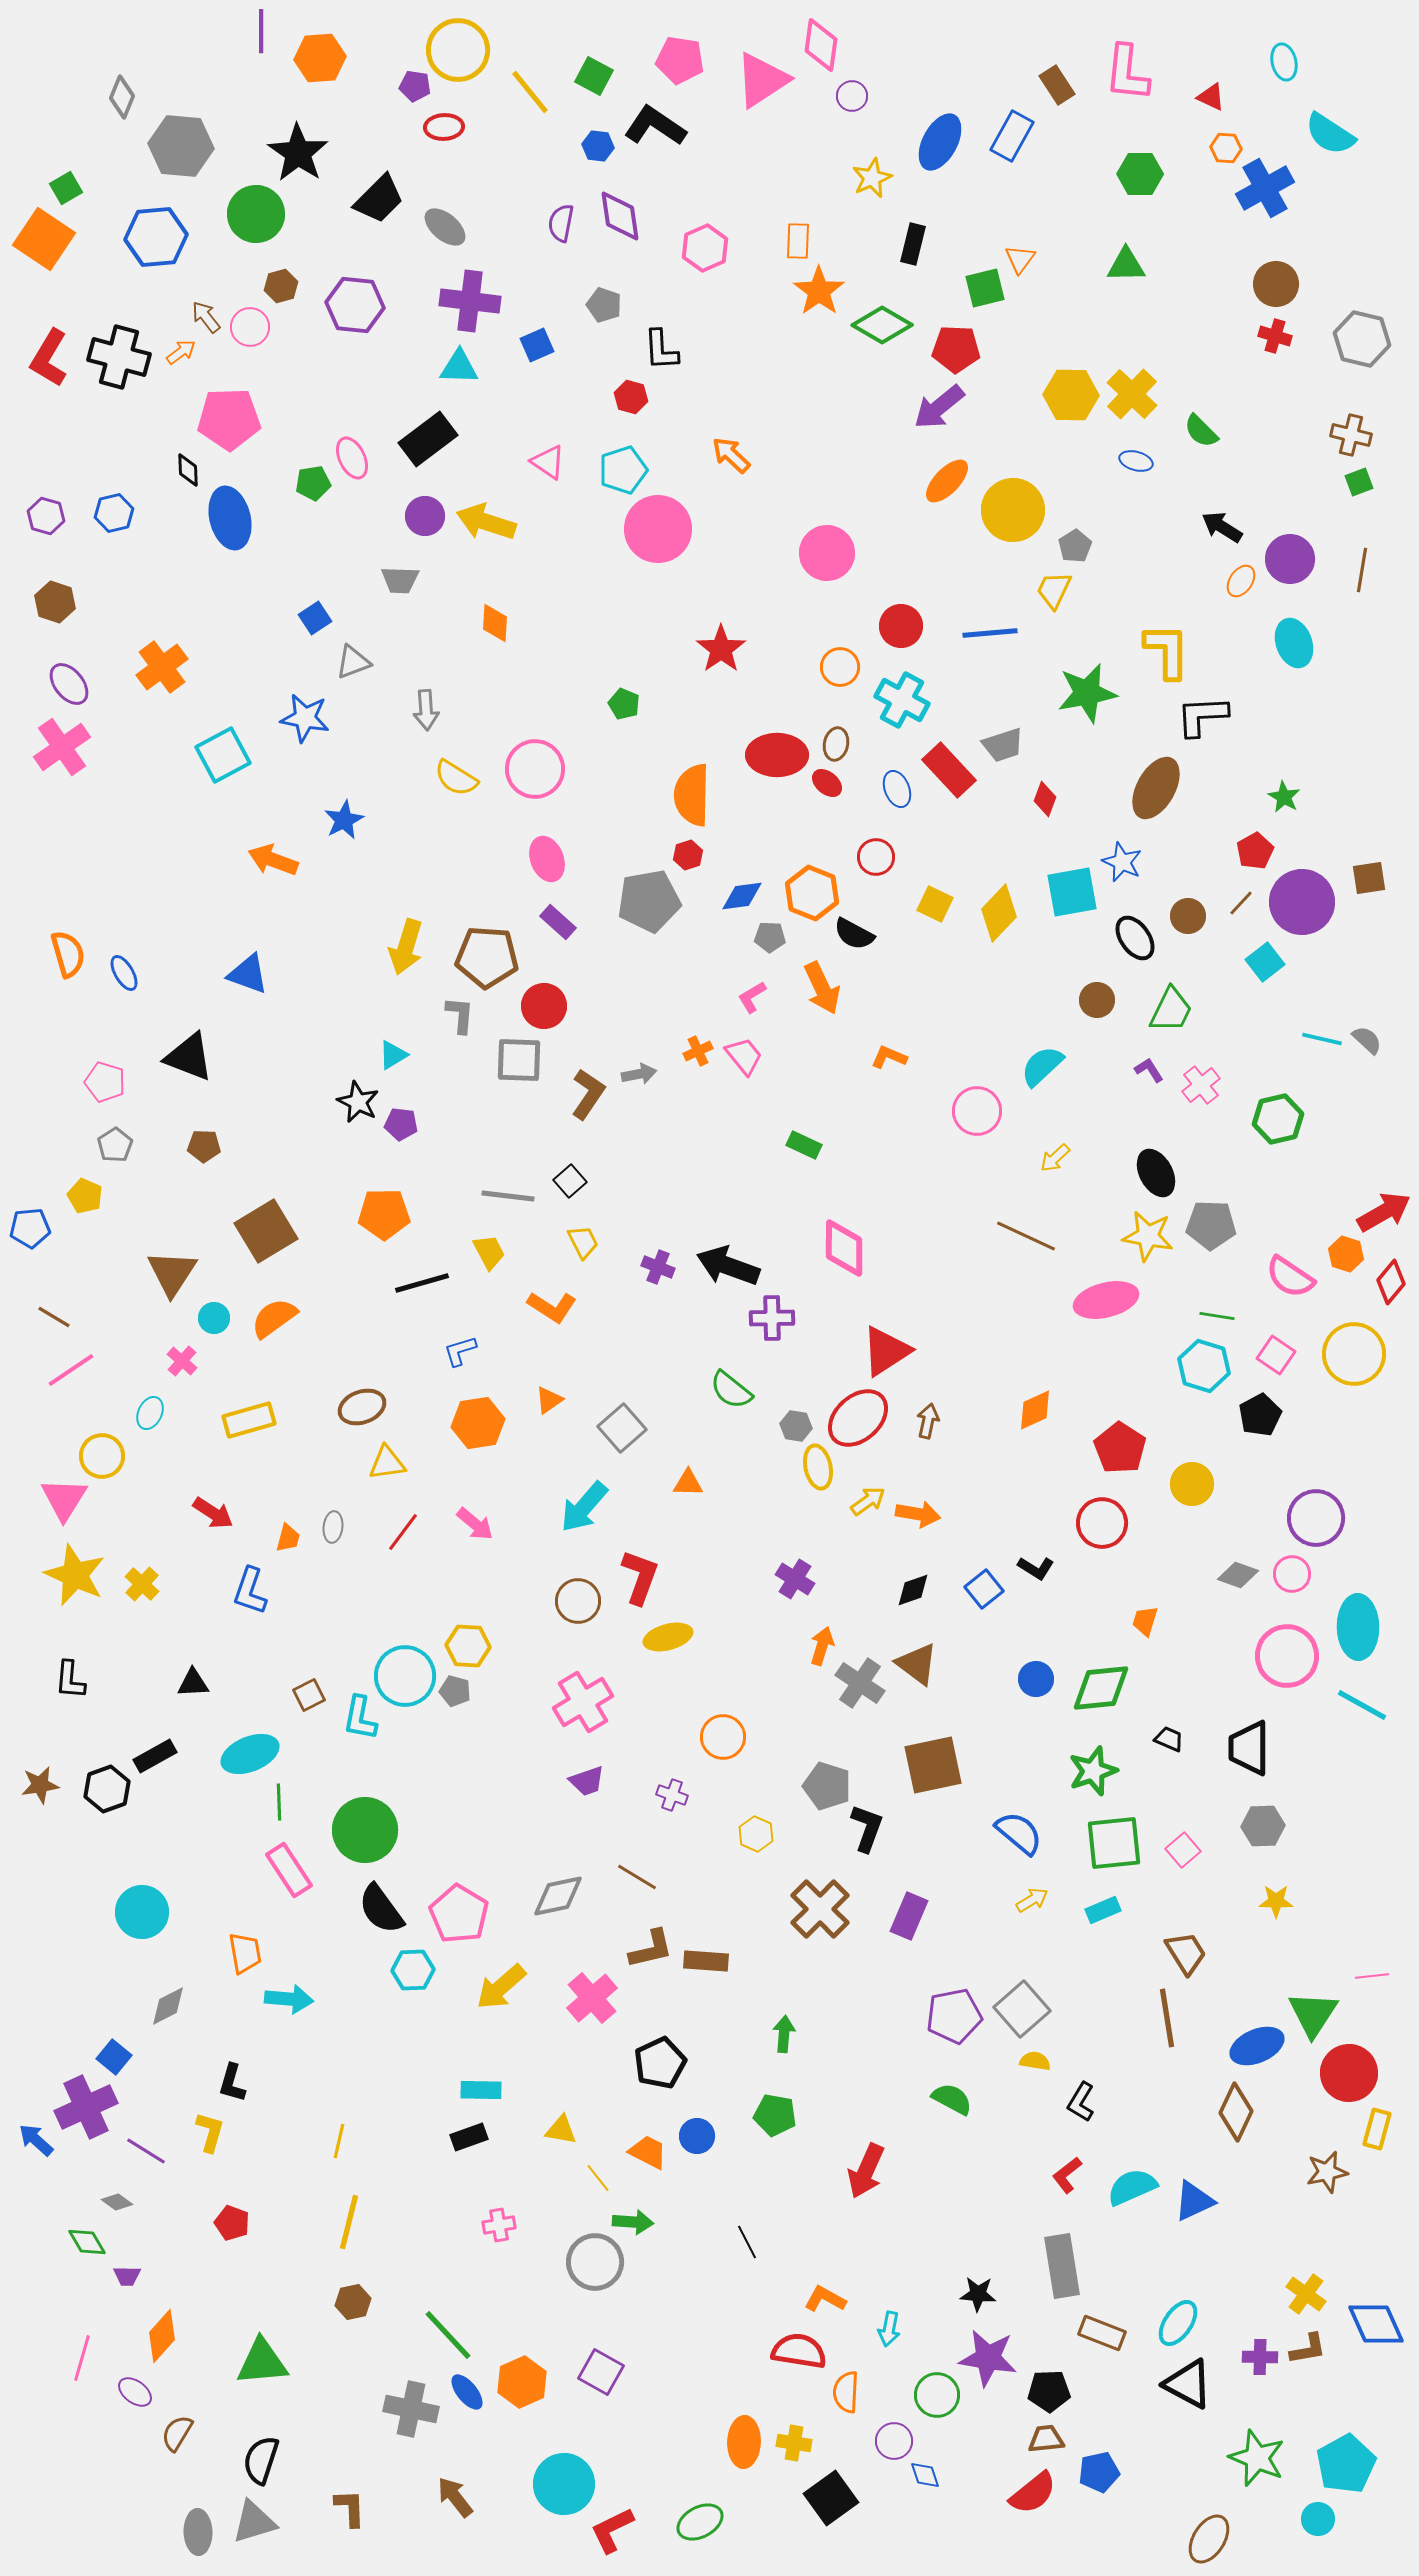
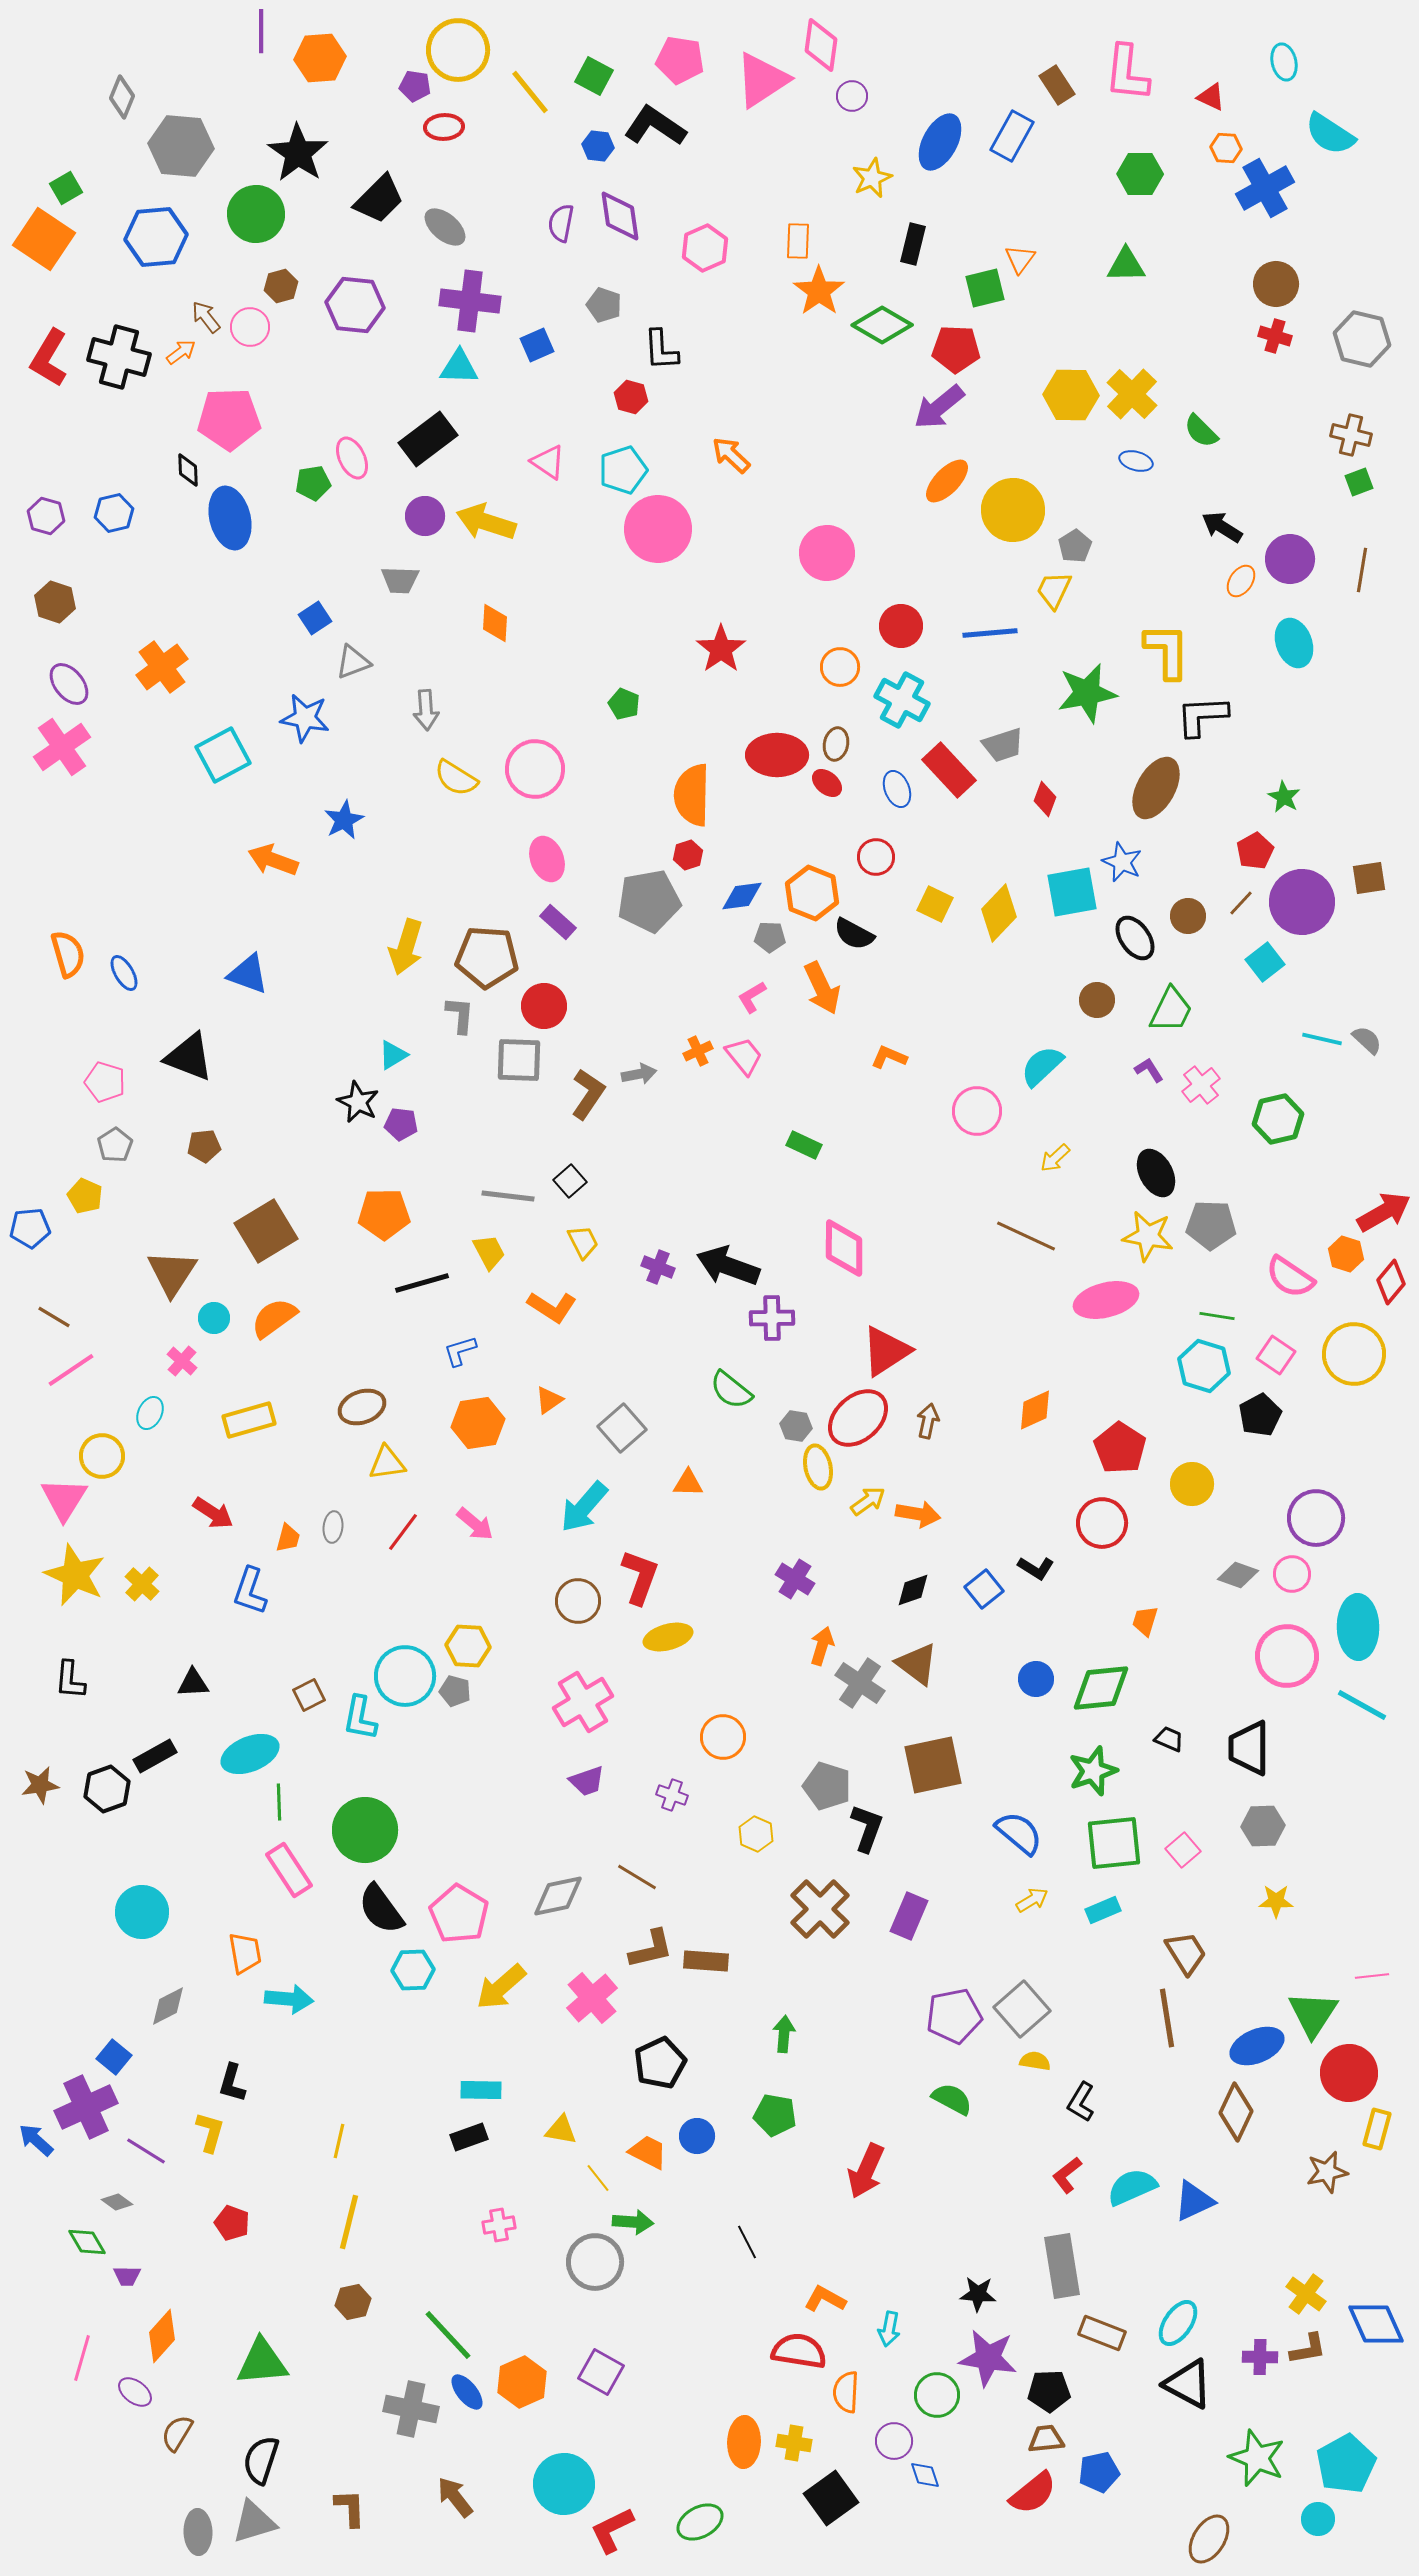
brown pentagon at (204, 1146): rotated 8 degrees counterclockwise
